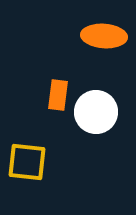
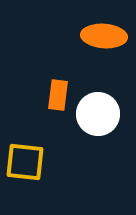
white circle: moved 2 px right, 2 px down
yellow square: moved 2 px left
